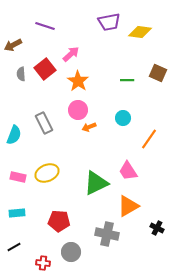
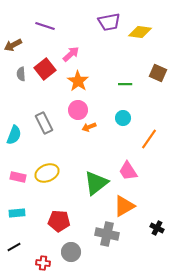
green line: moved 2 px left, 4 px down
green triangle: rotated 12 degrees counterclockwise
orange triangle: moved 4 px left
